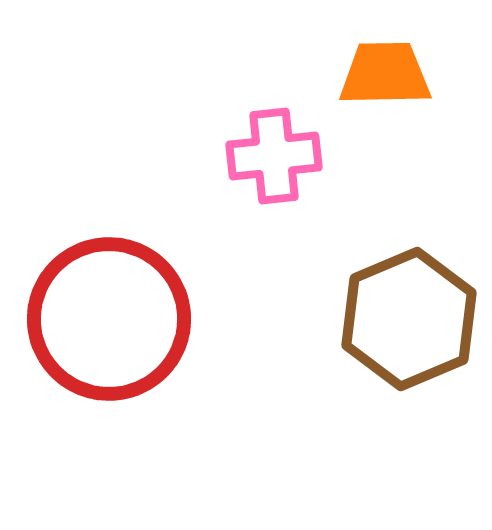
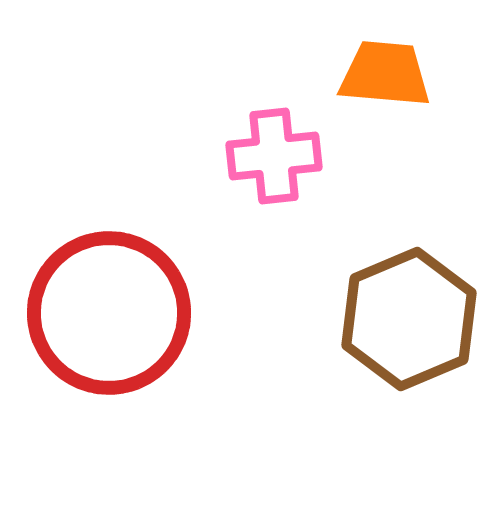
orange trapezoid: rotated 6 degrees clockwise
red circle: moved 6 px up
